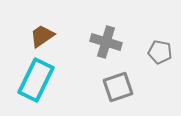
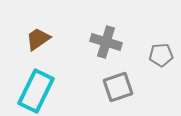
brown trapezoid: moved 4 px left, 3 px down
gray pentagon: moved 1 px right, 3 px down; rotated 15 degrees counterclockwise
cyan rectangle: moved 11 px down
